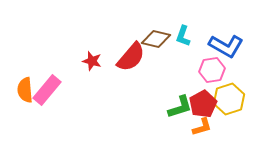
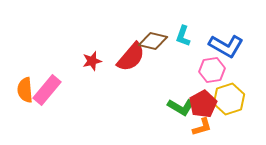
brown diamond: moved 3 px left, 2 px down
red star: rotated 30 degrees counterclockwise
green L-shape: moved 1 px right; rotated 48 degrees clockwise
